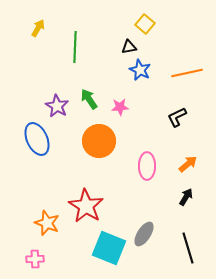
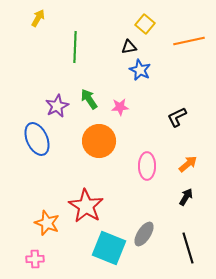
yellow arrow: moved 10 px up
orange line: moved 2 px right, 32 px up
purple star: rotated 15 degrees clockwise
